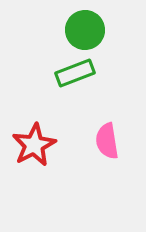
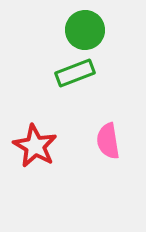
pink semicircle: moved 1 px right
red star: moved 1 px right, 1 px down; rotated 15 degrees counterclockwise
